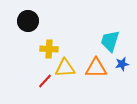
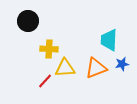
cyan trapezoid: moved 1 px left, 1 px up; rotated 15 degrees counterclockwise
orange triangle: rotated 20 degrees counterclockwise
